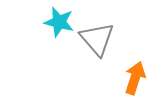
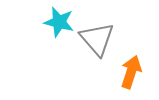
orange arrow: moved 4 px left, 6 px up
